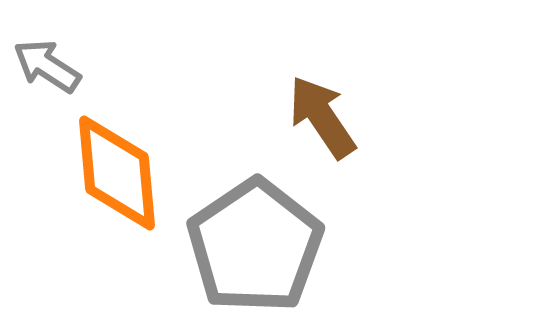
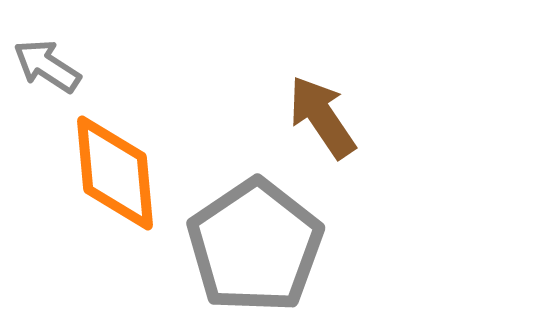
orange diamond: moved 2 px left
